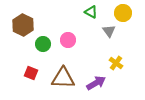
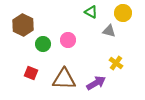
gray triangle: rotated 40 degrees counterclockwise
brown triangle: moved 1 px right, 1 px down
